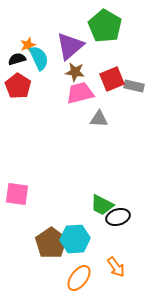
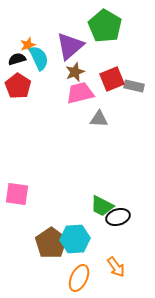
brown star: rotated 30 degrees counterclockwise
green trapezoid: moved 1 px down
orange ellipse: rotated 12 degrees counterclockwise
